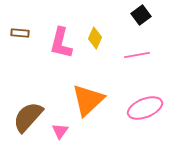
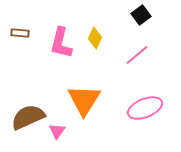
pink line: rotated 30 degrees counterclockwise
orange triangle: moved 4 px left; rotated 15 degrees counterclockwise
brown semicircle: rotated 24 degrees clockwise
pink triangle: moved 3 px left
